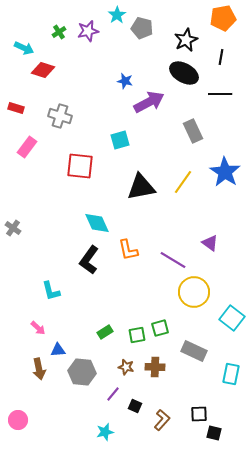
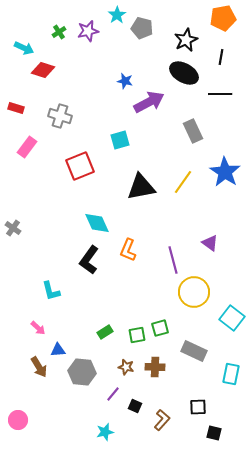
red square at (80, 166): rotated 28 degrees counterclockwise
orange L-shape at (128, 250): rotated 35 degrees clockwise
purple line at (173, 260): rotated 44 degrees clockwise
brown arrow at (39, 369): moved 2 px up; rotated 20 degrees counterclockwise
black square at (199, 414): moved 1 px left, 7 px up
